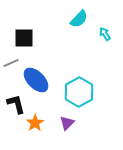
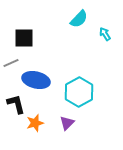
blue ellipse: rotated 32 degrees counterclockwise
orange star: rotated 18 degrees clockwise
